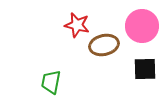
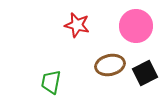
pink circle: moved 6 px left
brown ellipse: moved 6 px right, 20 px down
black square: moved 4 px down; rotated 25 degrees counterclockwise
